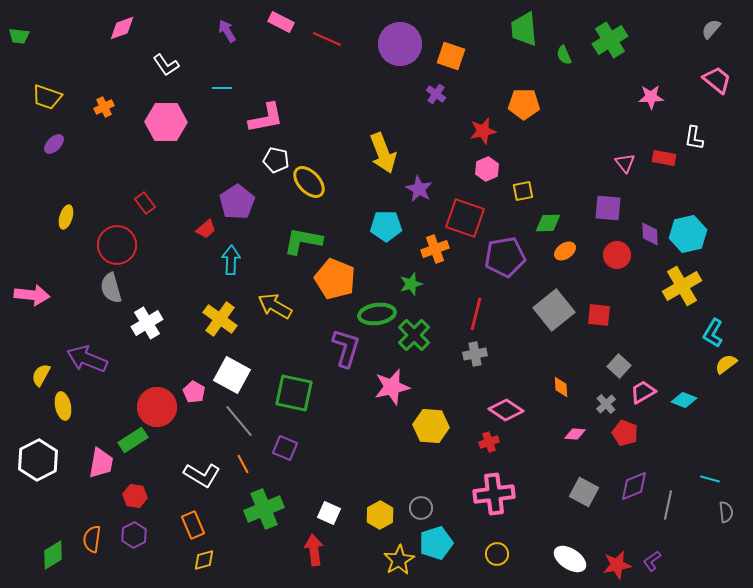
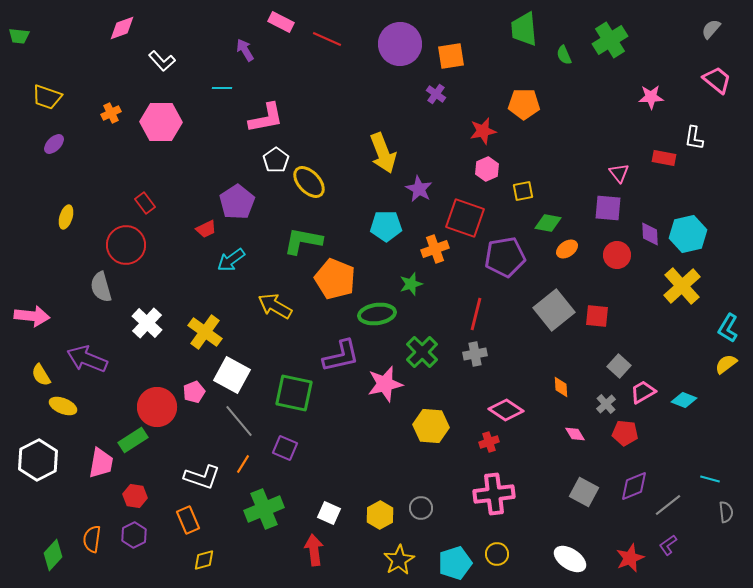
purple arrow at (227, 31): moved 18 px right, 19 px down
orange square at (451, 56): rotated 28 degrees counterclockwise
white L-shape at (166, 65): moved 4 px left, 4 px up; rotated 8 degrees counterclockwise
orange cross at (104, 107): moved 7 px right, 6 px down
pink hexagon at (166, 122): moved 5 px left
white pentagon at (276, 160): rotated 25 degrees clockwise
pink triangle at (625, 163): moved 6 px left, 10 px down
green diamond at (548, 223): rotated 12 degrees clockwise
red trapezoid at (206, 229): rotated 15 degrees clockwise
red circle at (117, 245): moved 9 px right
orange ellipse at (565, 251): moved 2 px right, 2 px up
cyan arrow at (231, 260): rotated 128 degrees counterclockwise
yellow cross at (682, 286): rotated 12 degrees counterclockwise
gray semicircle at (111, 288): moved 10 px left, 1 px up
pink arrow at (32, 295): moved 21 px down
red square at (599, 315): moved 2 px left, 1 px down
yellow cross at (220, 319): moved 15 px left, 13 px down
white cross at (147, 323): rotated 16 degrees counterclockwise
cyan L-shape at (713, 333): moved 15 px right, 5 px up
green cross at (414, 335): moved 8 px right, 17 px down
purple L-shape at (346, 348): moved 5 px left, 8 px down; rotated 60 degrees clockwise
yellow semicircle at (41, 375): rotated 60 degrees counterclockwise
pink star at (392, 387): moved 7 px left, 3 px up
pink pentagon at (194, 392): rotated 20 degrees clockwise
yellow ellipse at (63, 406): rotated 56 degrees counterclockwise
red pentagon at (625, 433): rotated 15 degrees counterclockwise
pink diamond at (575, 434): rotated 55 degrees clockwise
orange line at (243, 464): rotated 60 degrees clockwise
white L-shape at (202, 475): moved 2 px down; rotated 12 degrees counterclockwise
gray line at (668, 505): rotated 40 degrees clockwise
orange rectangle at (193, 525): moved 5 px left, 5 px up
cyan pentagon at (436, 543): moved 19 px right, 20 px down
green diamond at (53, 555): rotated 16 degrees counterclockwise
purple L-shape at (652, 561): moved 16 px right, 16 px up
red star at (617, 565): moved 13 px right, 7 px up; rotated 12 degrees counterclockwise
